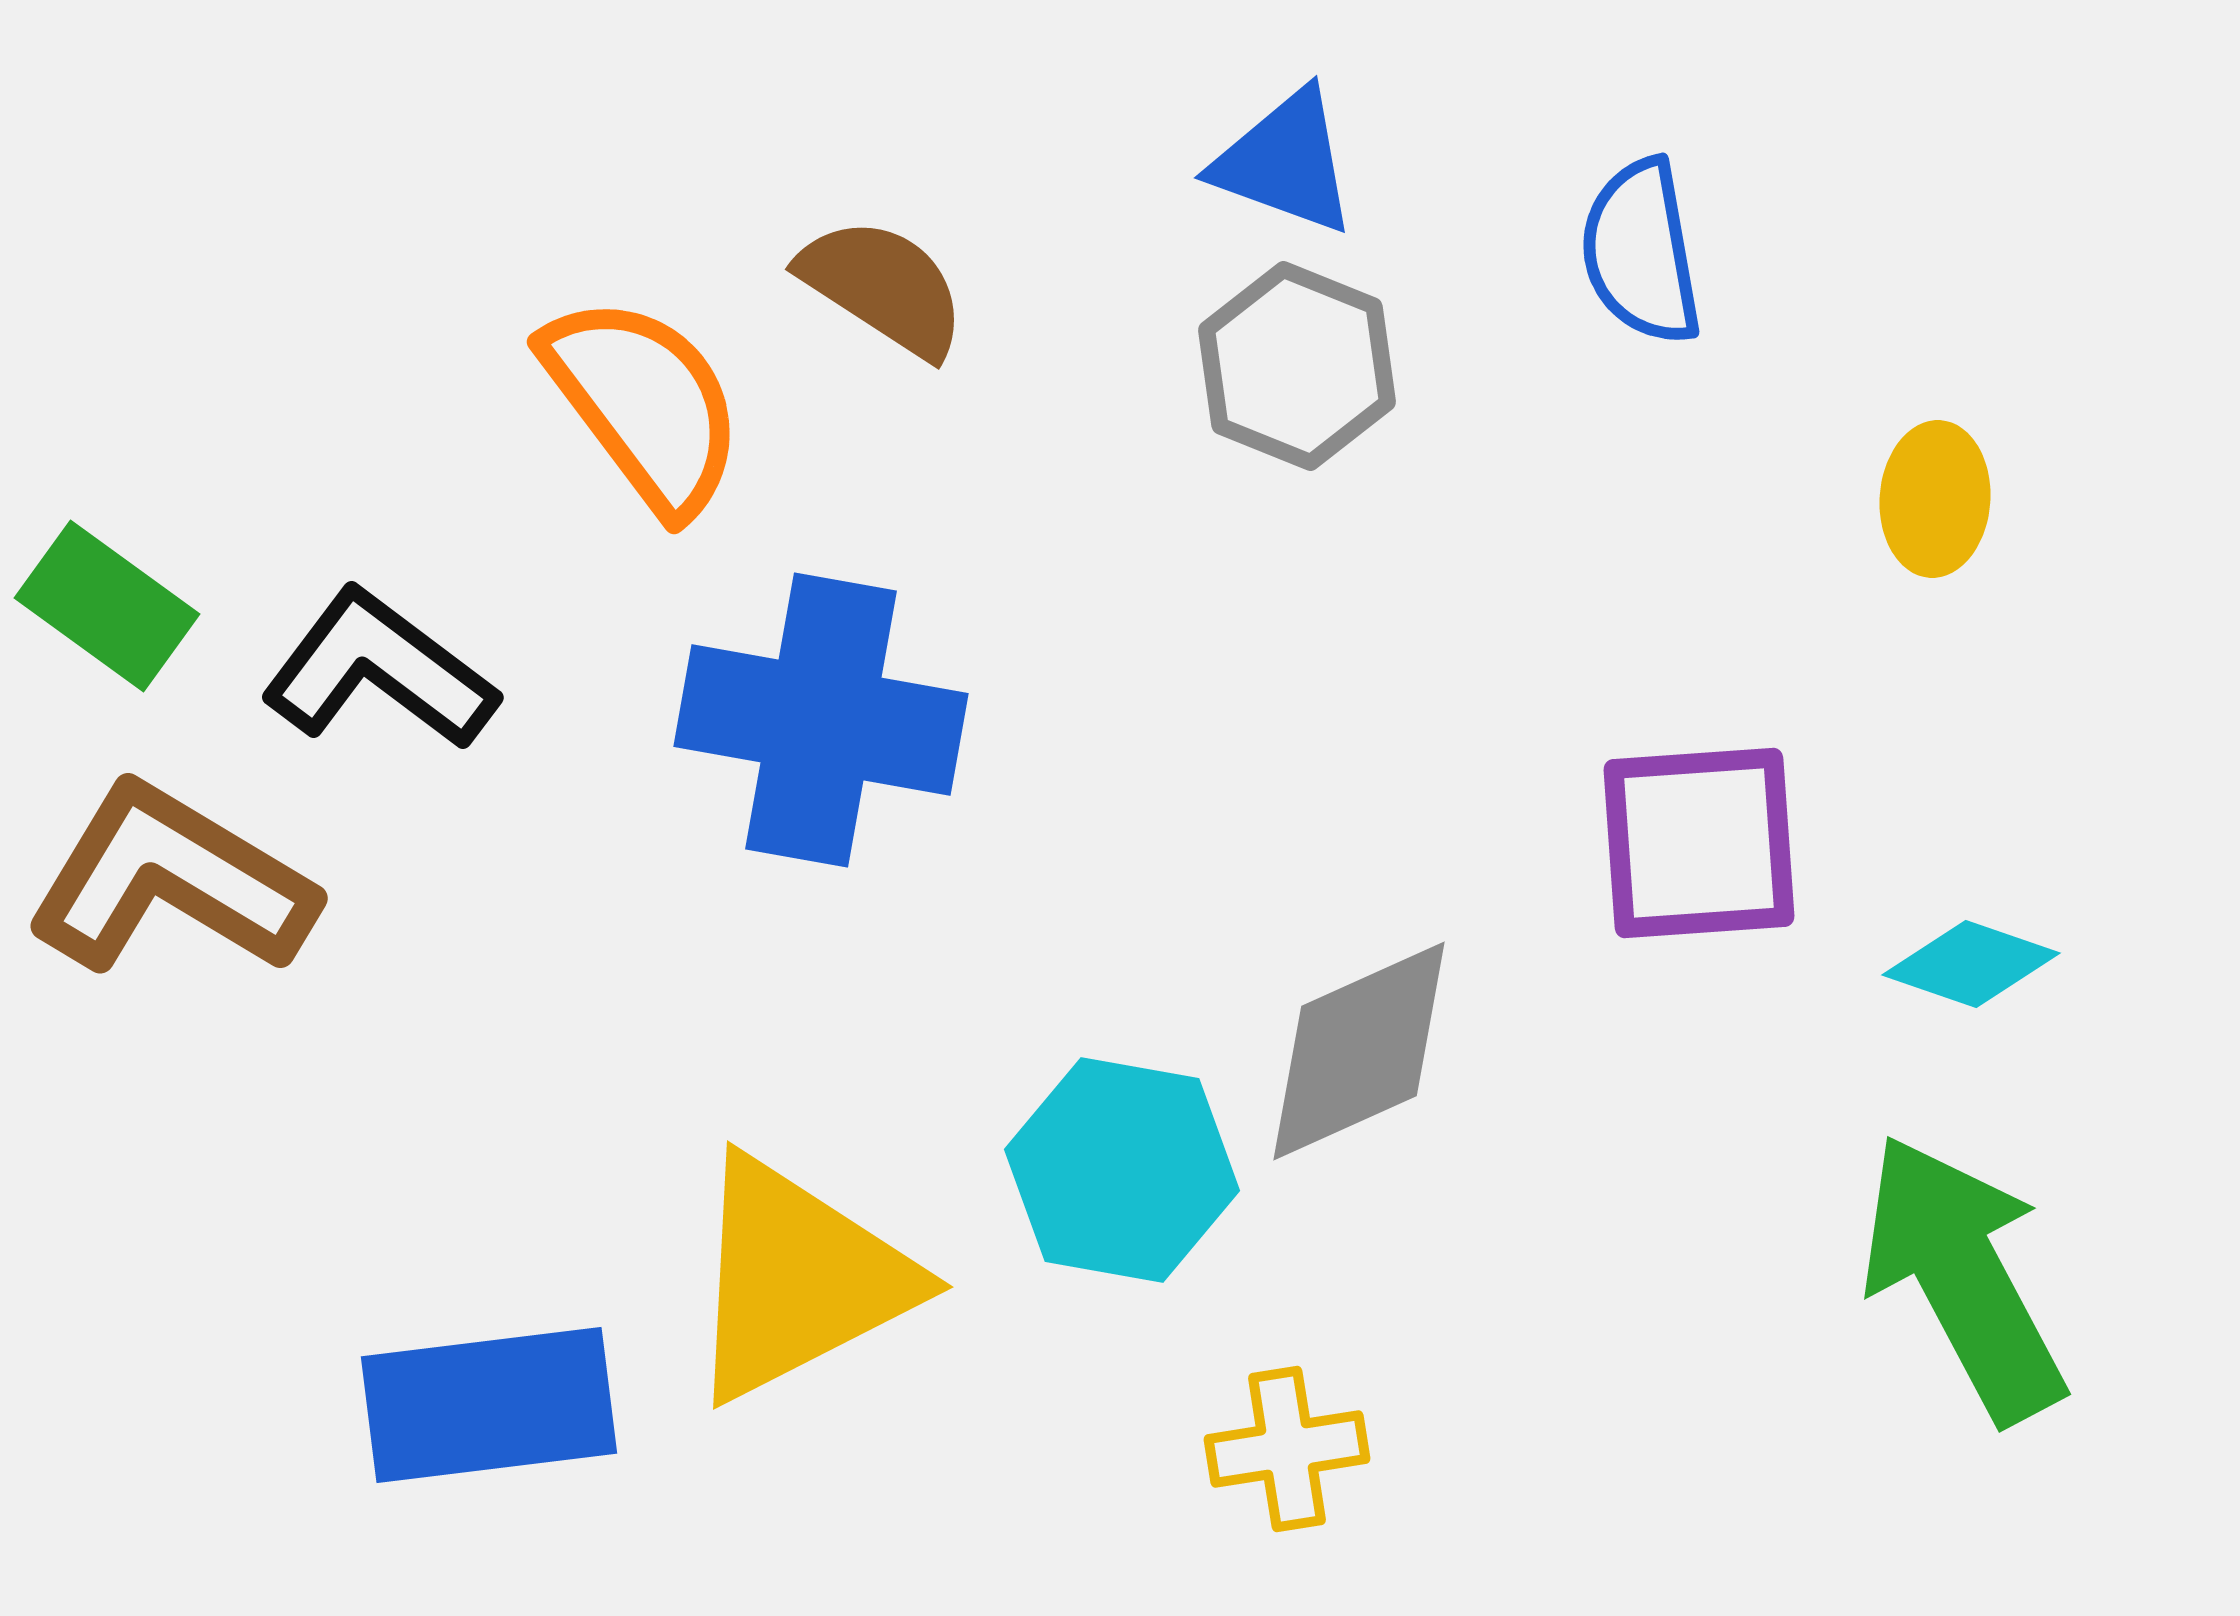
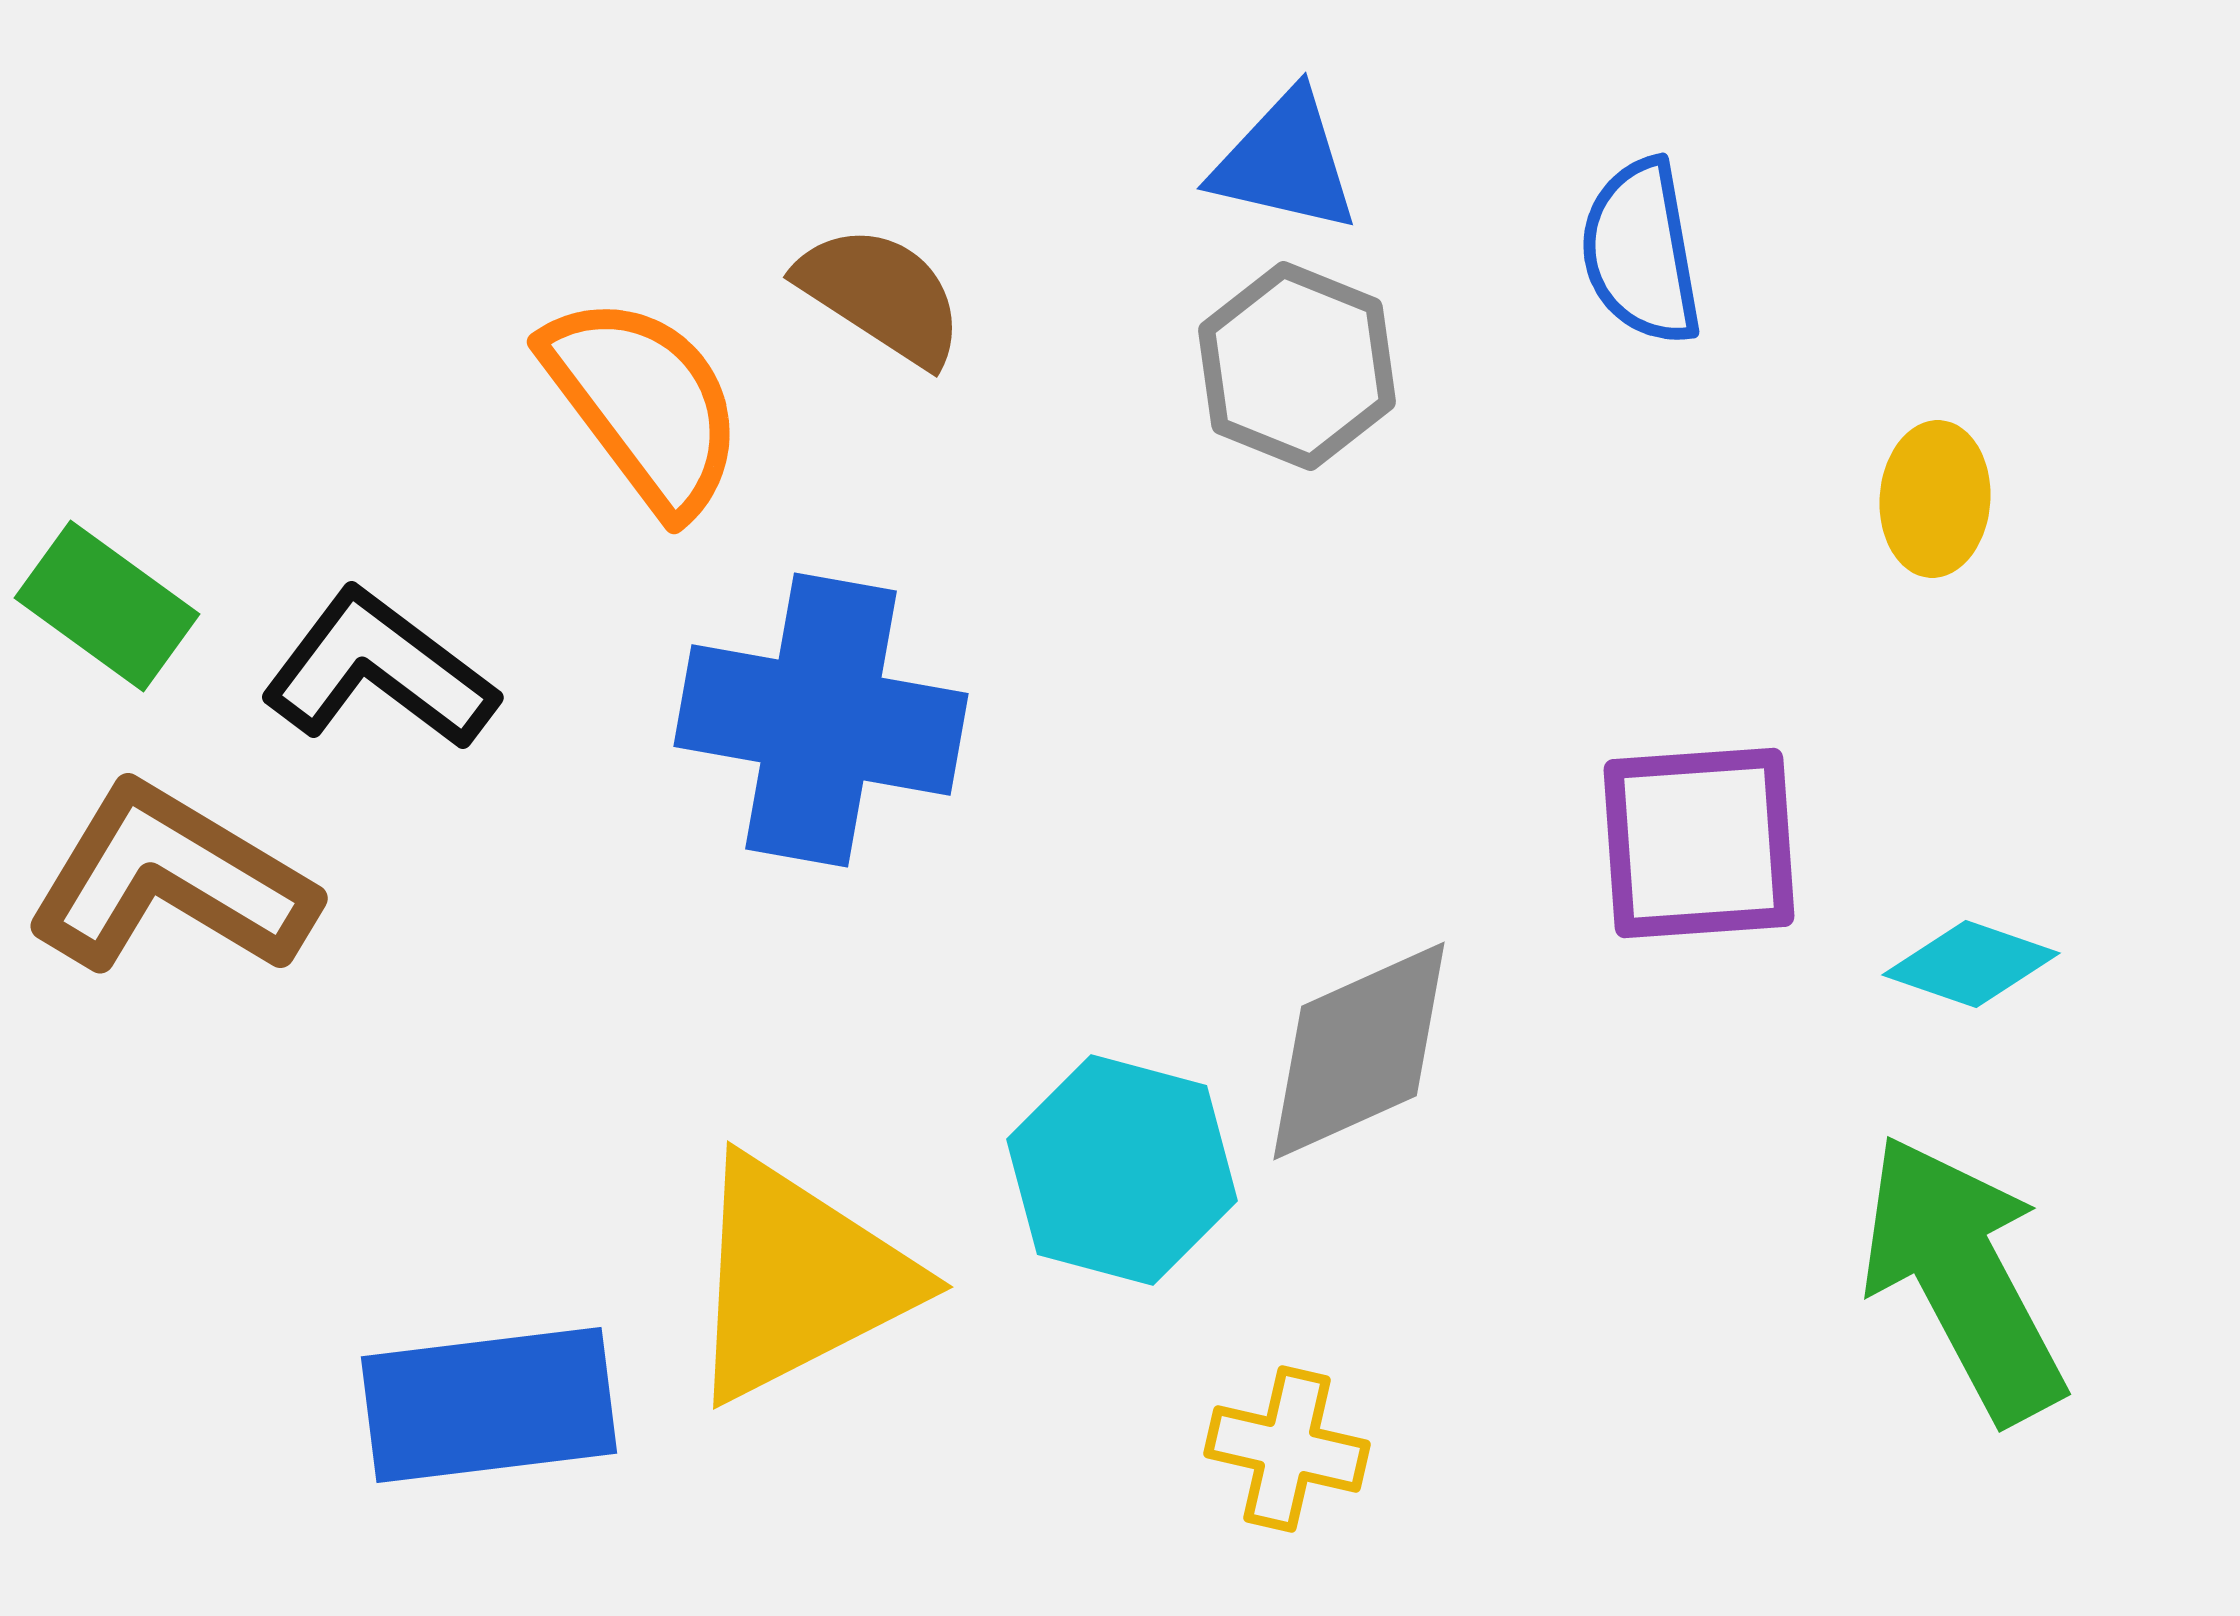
blue triangle: rotated 7 degrees counterclockwise
brown semicircle: moved 2 px left, 8 px down
cyan hexagon: rotated 5 degrees clockwise
yellow cross: rotated 22 degrees clockwise
